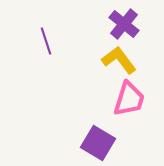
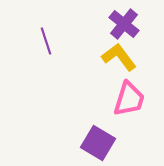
yellow L-shape: moved 3 px up
